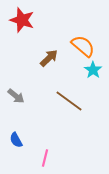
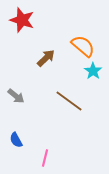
brown arrow: moved 3 px left
cyan star: moved 1 px down
